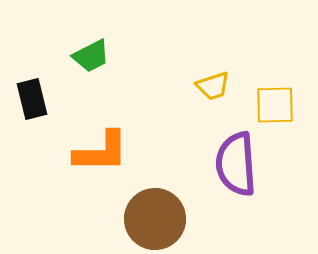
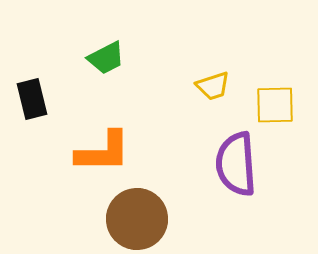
green trapezoid: moved 15 px right, 2 px down
orange L-shape: moved 2 px right
brown circle: moved 18 px left
